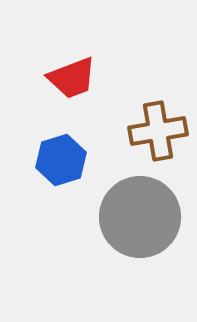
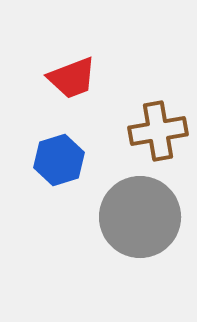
blue hexagon: moved 2 px left
